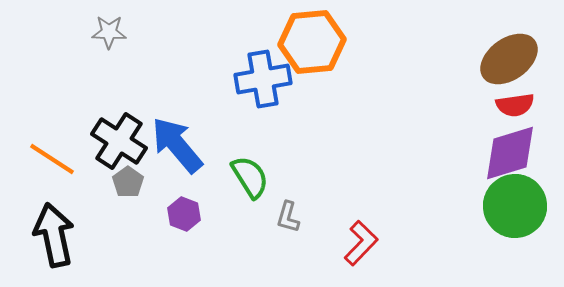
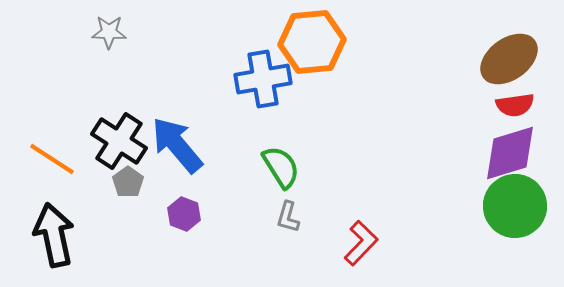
green semicircle: moved 31 px right, 10 px up
